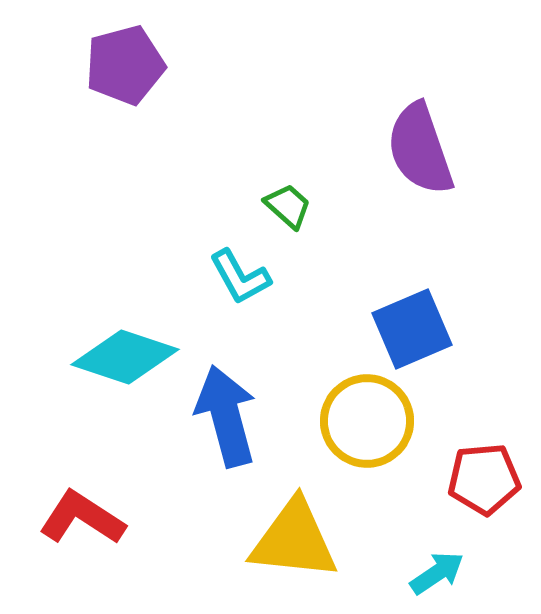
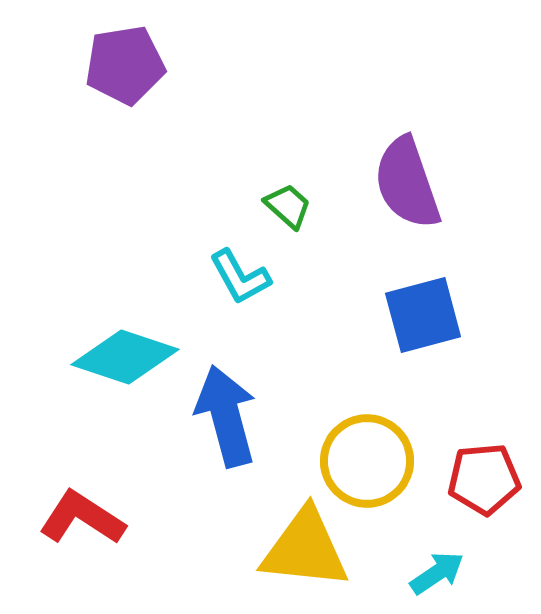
purple pentagon: rotated 6 degrees clockwise
purple semicircle: moved 13 px left, 34 px down
blue square: moved 11 px right, 14 px up; rotated 8 degrees clockwise
yellow circle: moved 40 px down
yellow triangle: moved 11 px right, 9 px down
